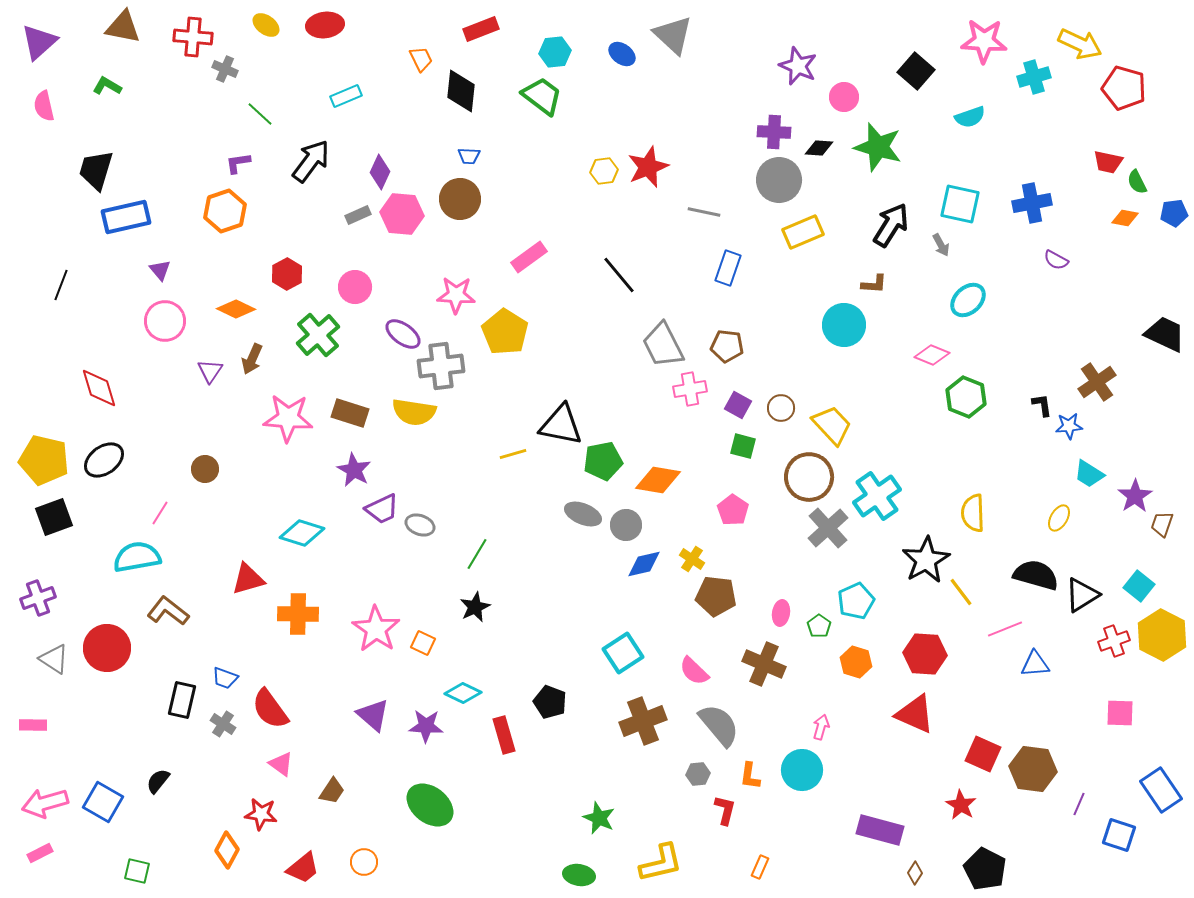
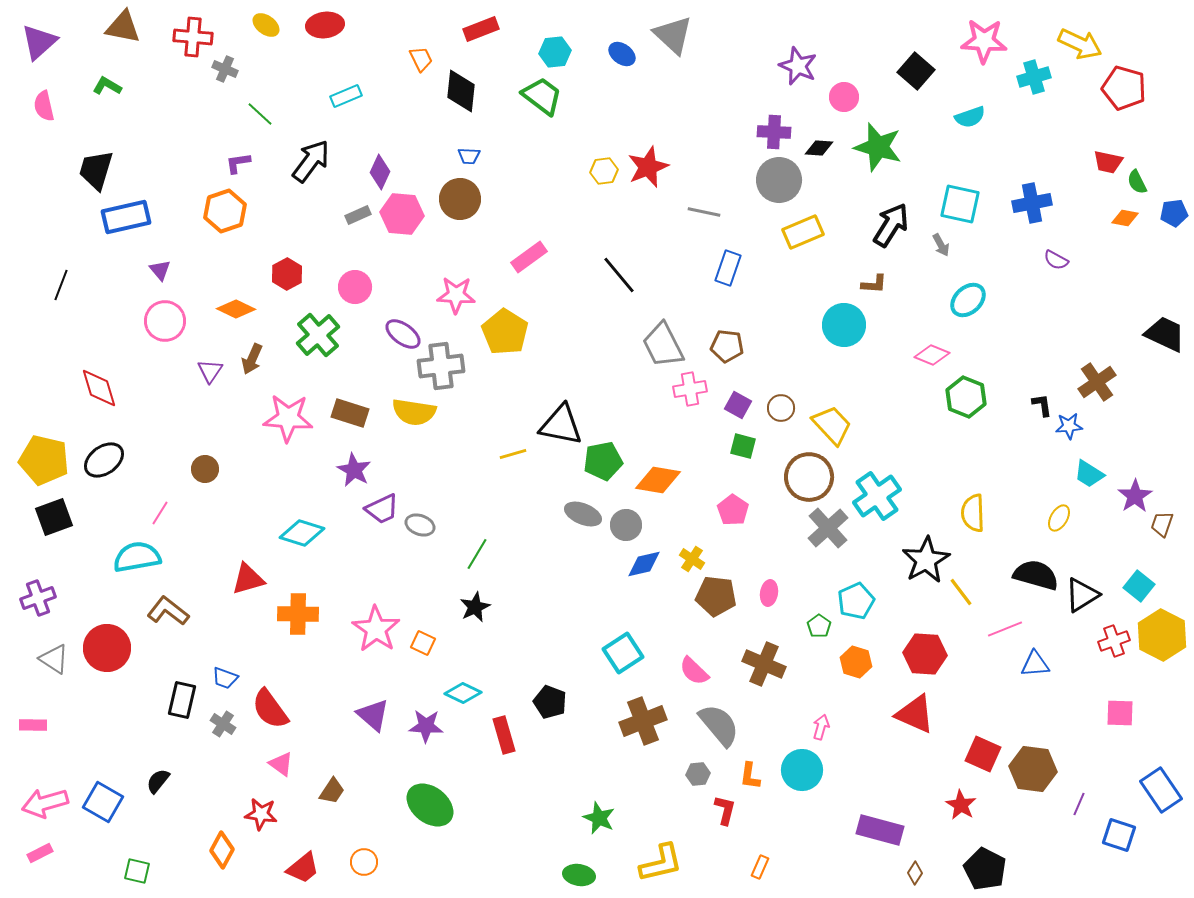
pink ellipse at (781, 613): moved 12 px left, 20 px up
orange diamond at (227, 850): moved 5 px left
